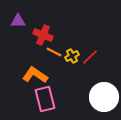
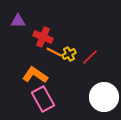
red cross: moved 2 px down
yellow cross: moved 3 px left, 2 px up
pink rectangle: moved 2 px left; rotated 15 degrees counterclockwise
